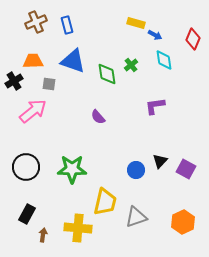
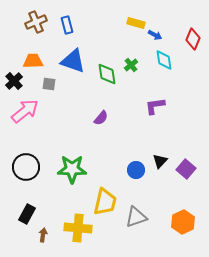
black cross: rotated 12 degrees counterclockwise
pink arrow: moved 8 px left
purple semicircle: moved 3 px right, 1 px down; rotated 98 degrees counterclockwise
purple square: rotated 12 degrees clockwise
